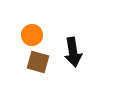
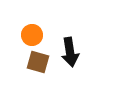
black arrow: moved 3 px left
